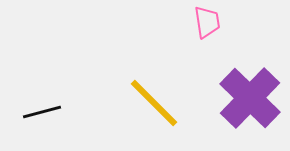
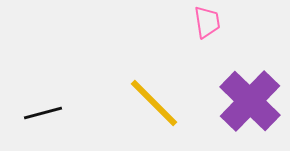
purple cross: moved 3 px down
black line: moved 1 px right, 1 px down
